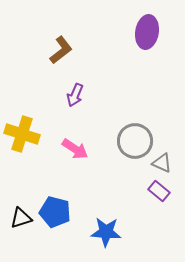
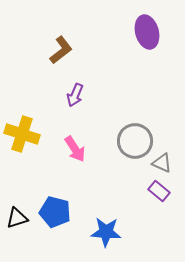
purple ellipse: rotated 24 degrees counterclockwise
pink arrow: rotated 24 degrees clockwise
black triangle: moved 4 px left
